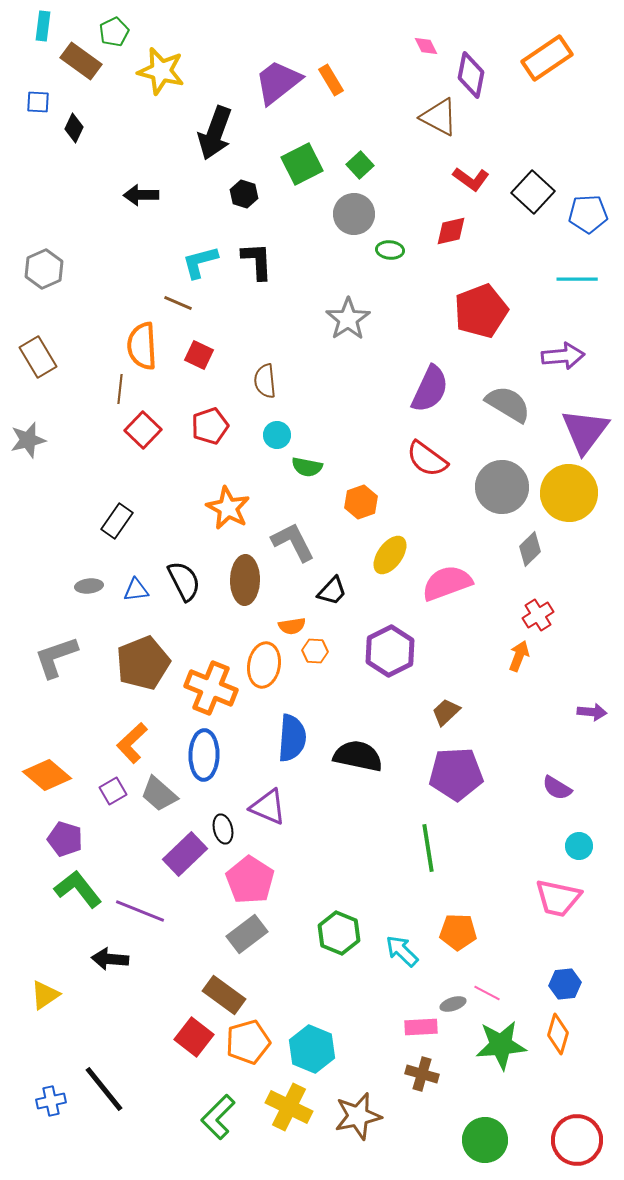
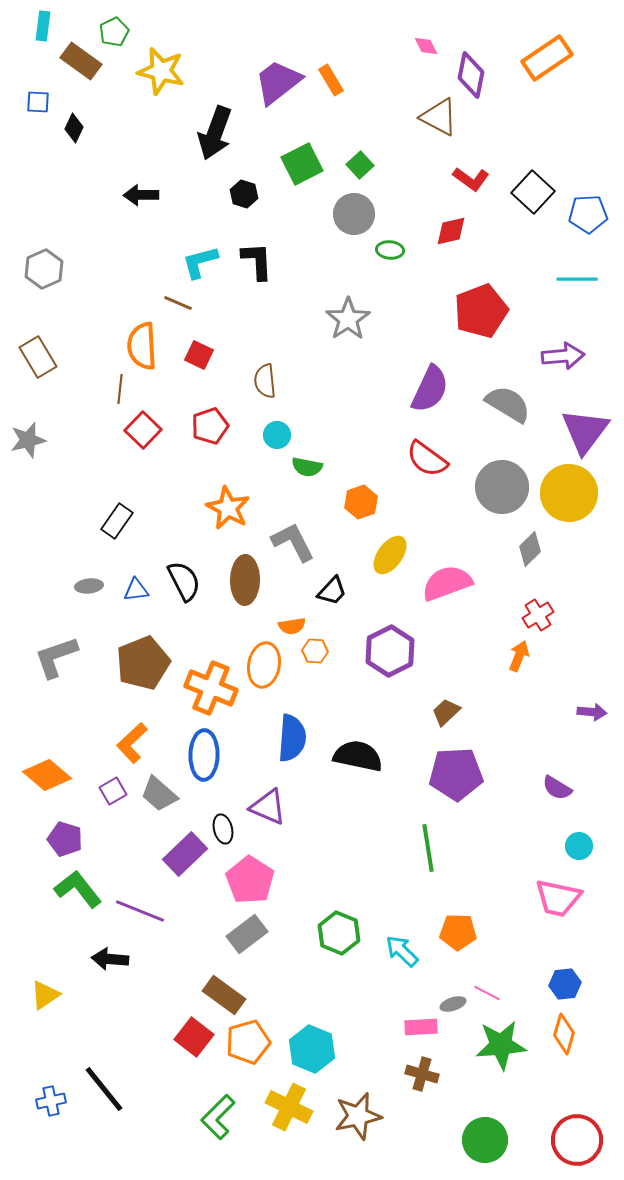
orange diamond at (558, 1034): moved 6 px right
